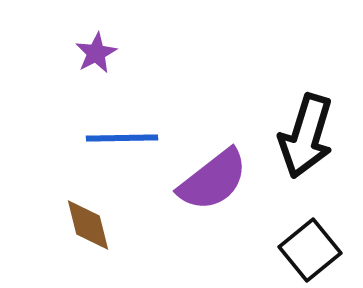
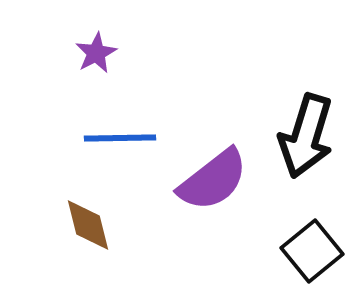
blue line: moved 2 px left
black square: moved 2 px right, 1 px down
